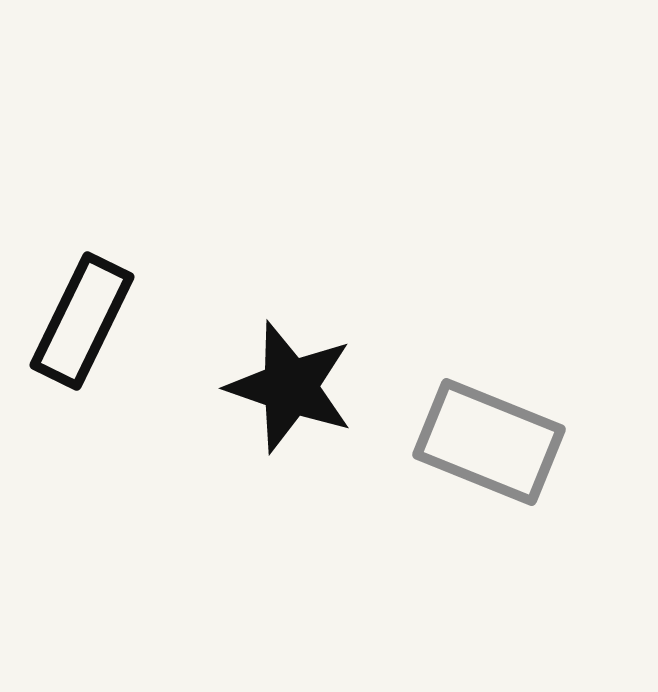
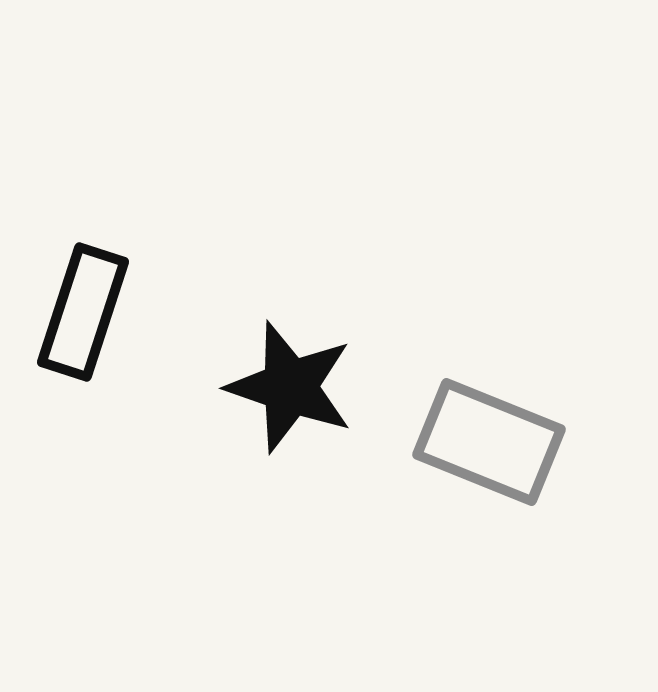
black rectangle: moved 1 px right, 9 px up; rotated 8 degrees counterclockwise
